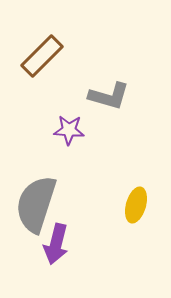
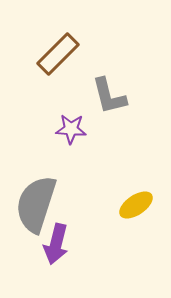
brown rectangle: moved 16 px right, 2 px up
gray L-shape: rotated 60 degrees clockwise
purple star: moved 2 px right, 1 px up
yellow ellipse: rotated 40 degrees clockwise
